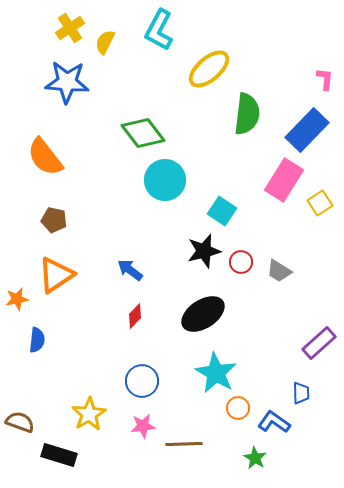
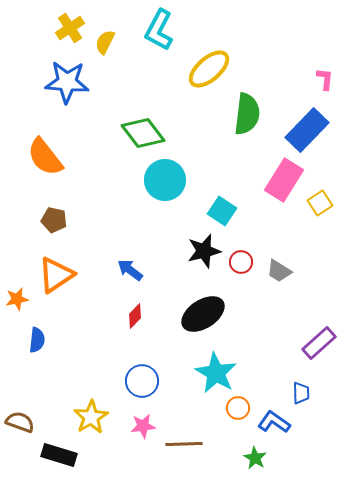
yellow star: moved 2 px right, 3 px down
